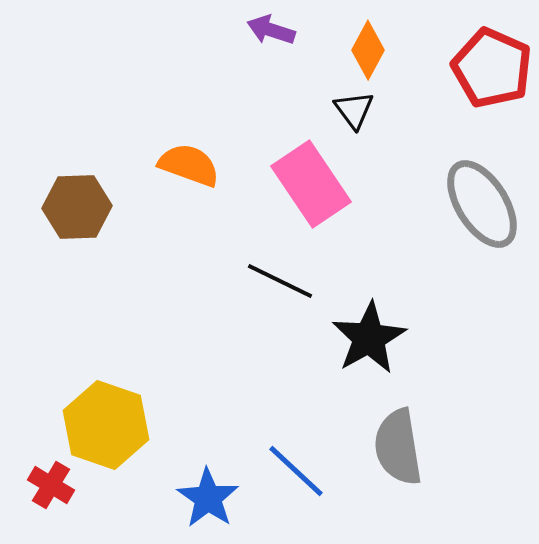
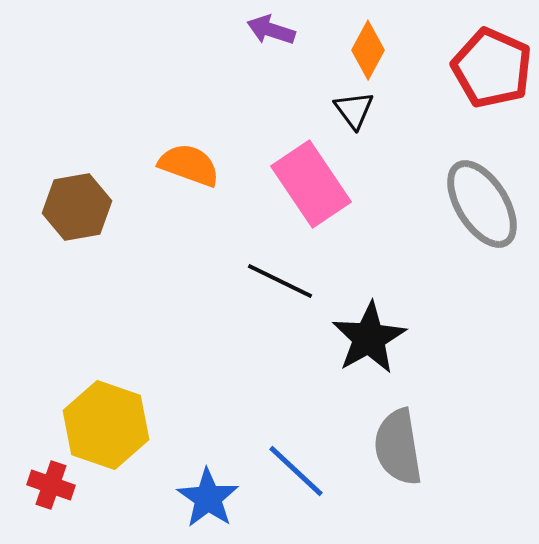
brown hexagon: rotated 8 degrees counterclockwise
red cross: rotated 12 degrees counterclockwise
